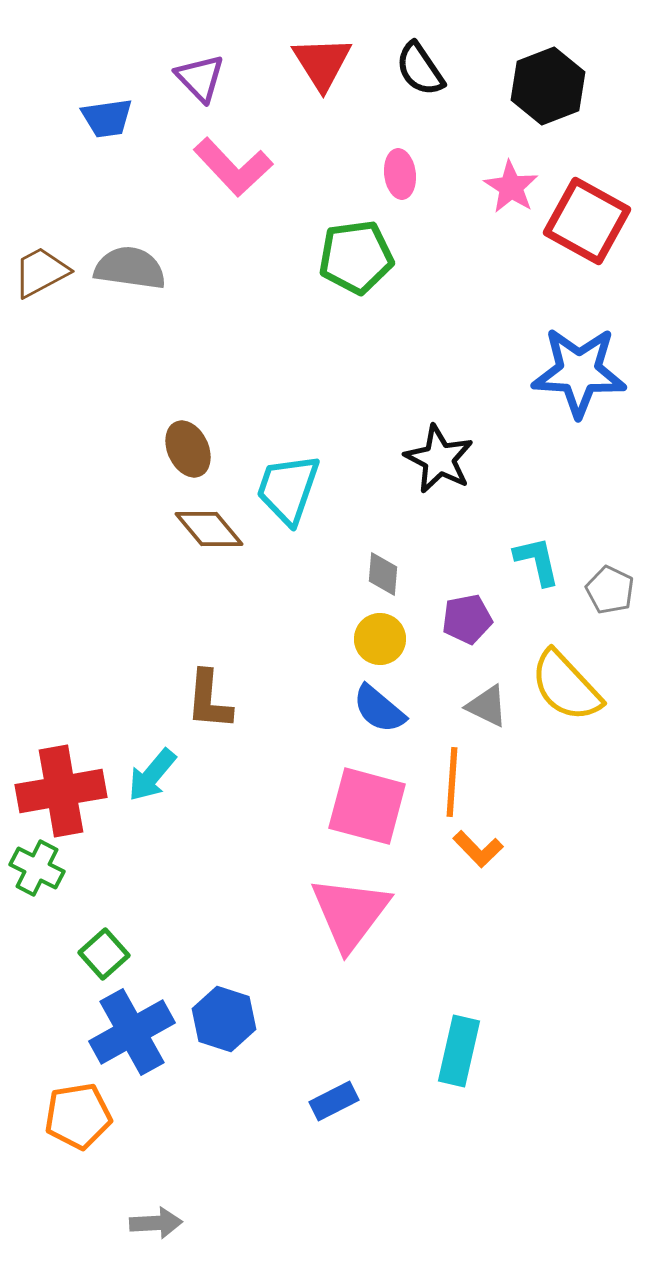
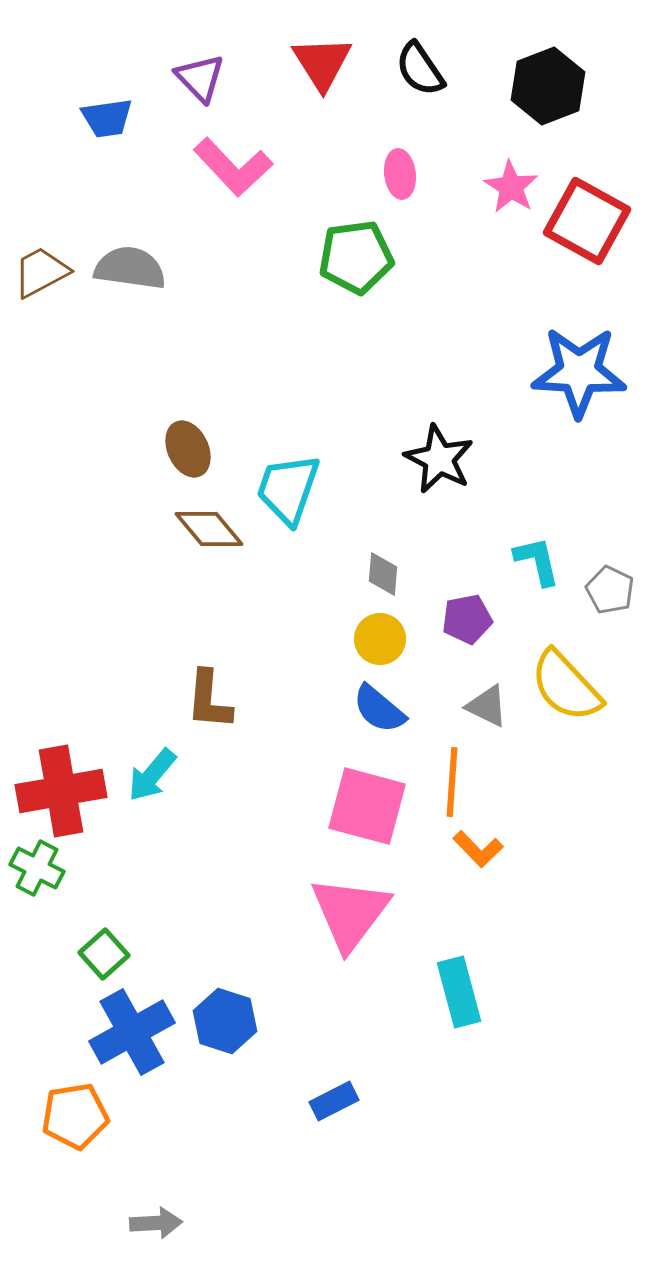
blue hexagon: moved 1 px right, 2 px down
cyan rectangle: moved 59 px up; rotated 28 degrees counterclockwise
orange pentagon: moved 3 px left
